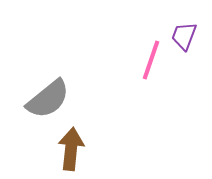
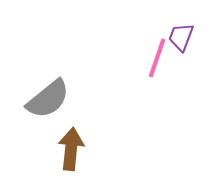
purple trapezoid: moved 3 px left, 1 px down
pink line: moved 6 px right, 2 px up
